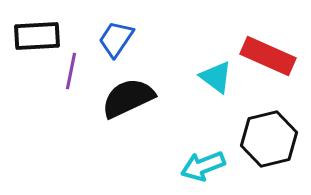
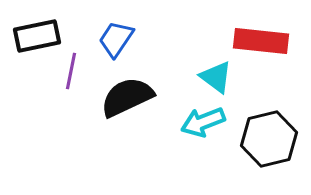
black rectangle: rotated 9 degrees counterclockwise
red rectangle: moved 7 px left, 15 px up; rotated 18 degrees counterclockwise
black semicircle: moved 1 px left, 1 px up
cyan arrow: moved 44 px up
